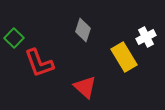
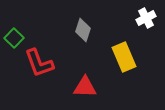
white cross: moved 19 px up
yellow rectangle: rotated 8 degrees clockwise
red triangle: rotated 40 degrees counterclockwise
